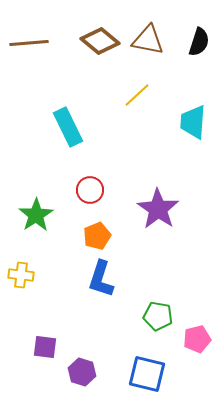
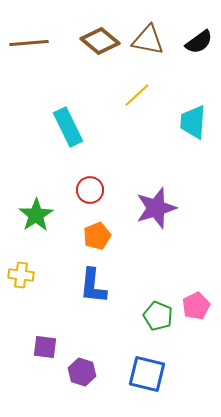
black semicircle: rotated 36 degrees clockwise
purple star: moved 2 px left, 1 px up; rotated 21 degrees clockwise
blue L-shape: moved 8 px left, 7 px down; rotated 12 degrees counterclockwise
green pentagon: rotated 12 degrees clockwise
pink pentagon: moved 1 px left, 33 px up; rotated 12 degrees counterclockwise
